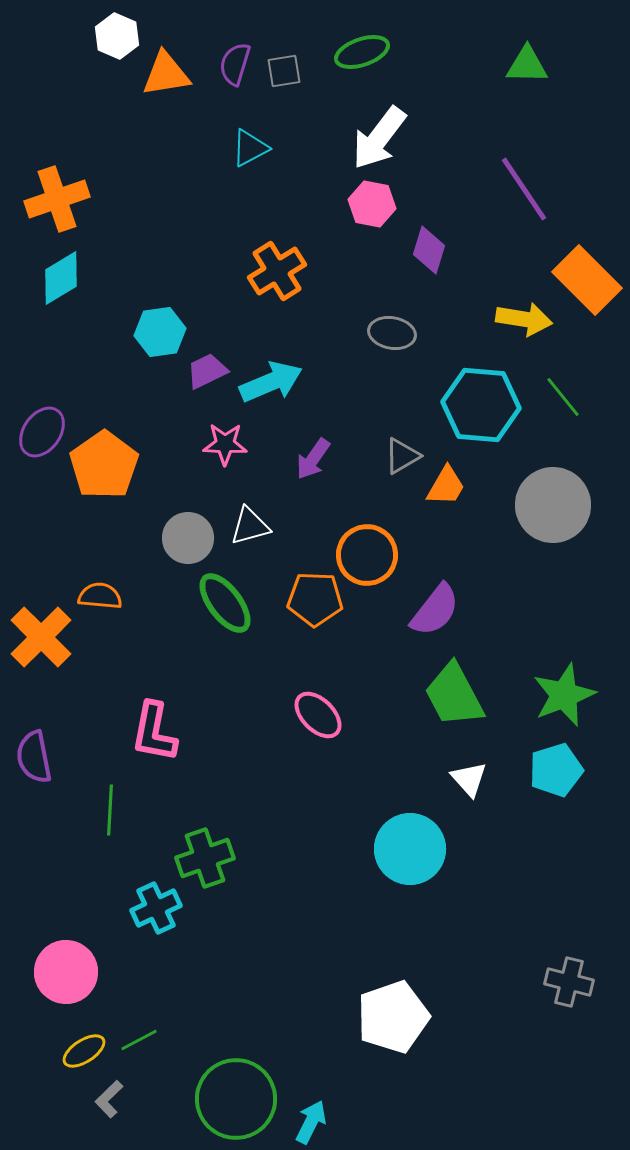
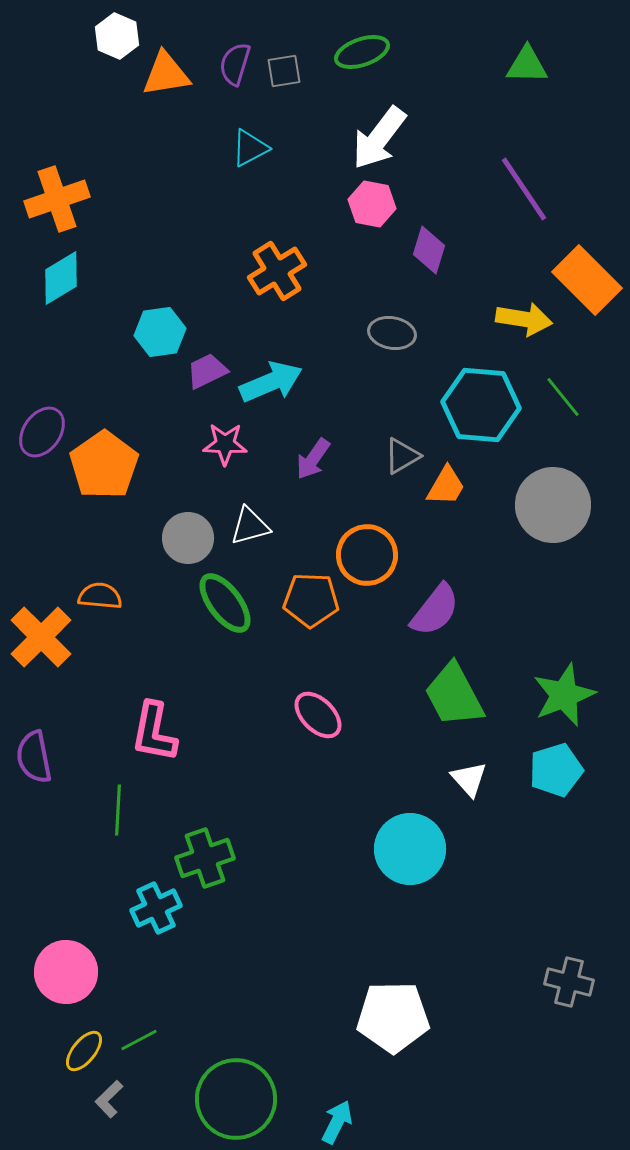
orange pentagon at (315, 599): moved 4 px left, 1 px down
green line at (110, 810): moved 8 px right
white pentagon at (393, 1017): rotated 18 degrees clockwise
yellow ellipse at (84, 1051): rotated 18 degrees counterclockwise
cyan arrow at (311, 1122): moved 26 px right
